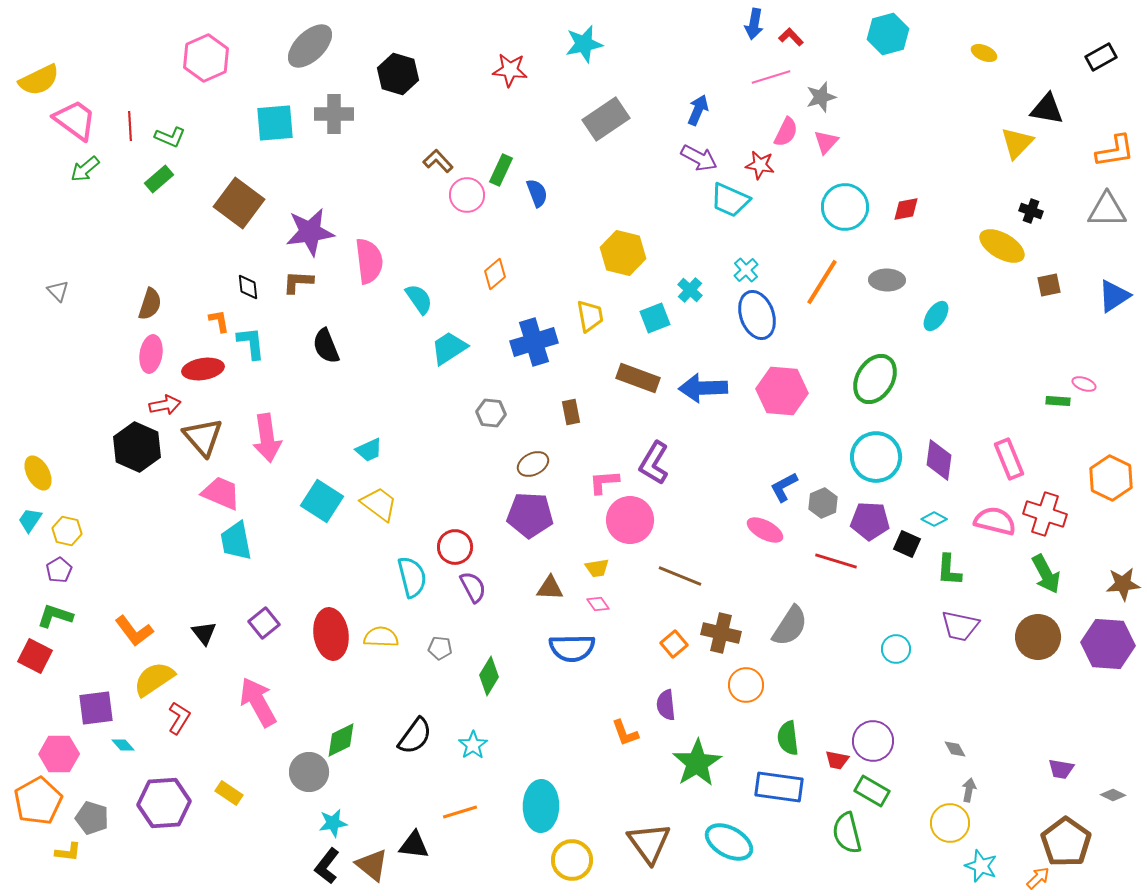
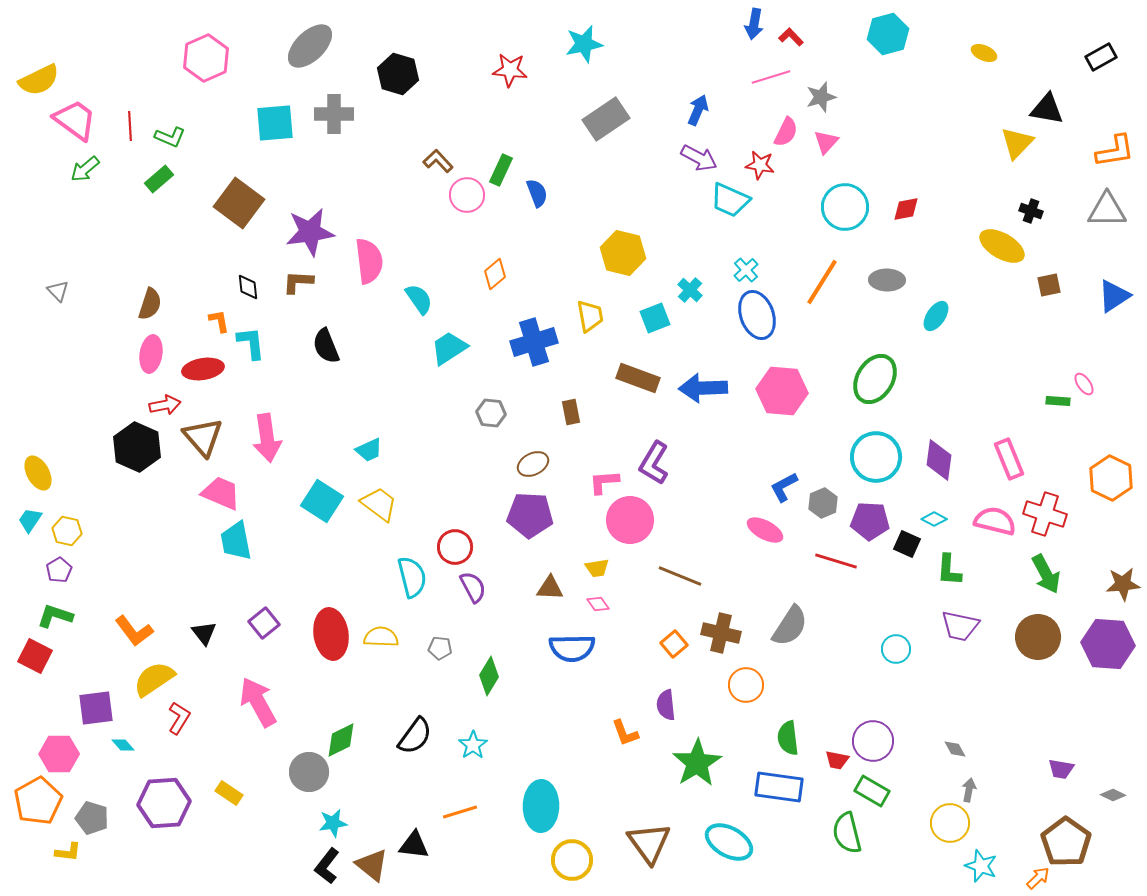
pink ellipse at (1084, 384): rotated 35 degrees clockwise
